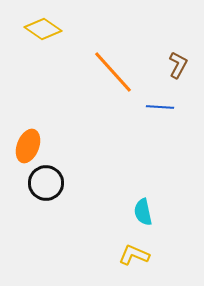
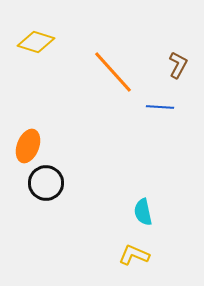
yellow diamond: moved 7 px left, 13 px down; rotated 18 degrees counterclockwise
